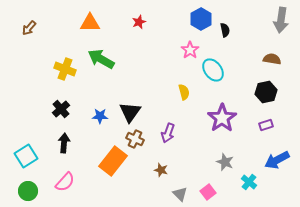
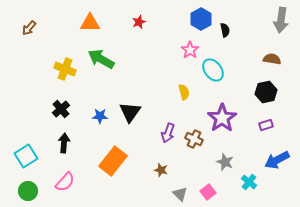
brown cross: moved 59 px right
